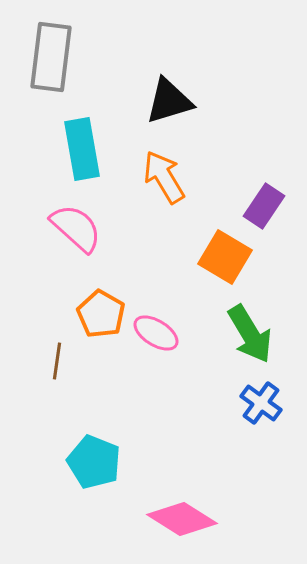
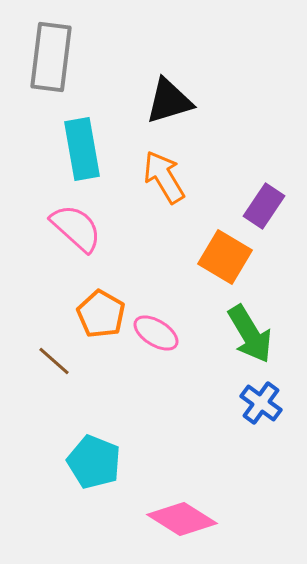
brown line: moved 3 px left; rotated 57 degrees counterclockwise
